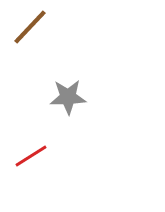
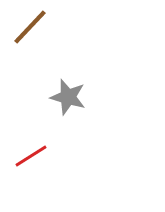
gray star: rotated 18 degrees clockwise
